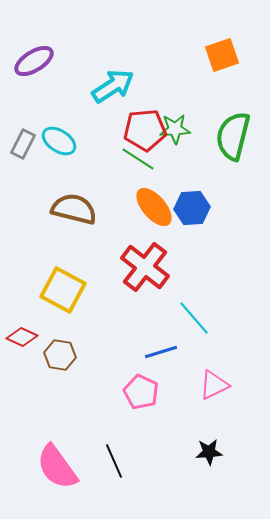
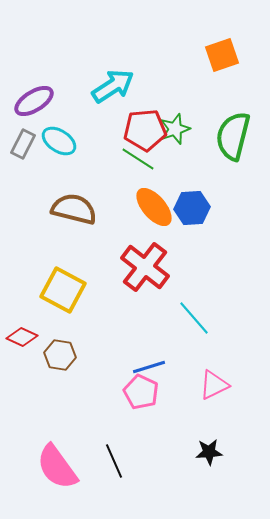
purple ellipse: moved 40 px down
green star: rotated 16 degrees counterclockwise
blue line: moved 12 px left, 15 px down
